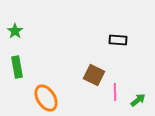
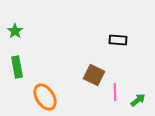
orange ellipse: moved 1 px left, 1 px up
